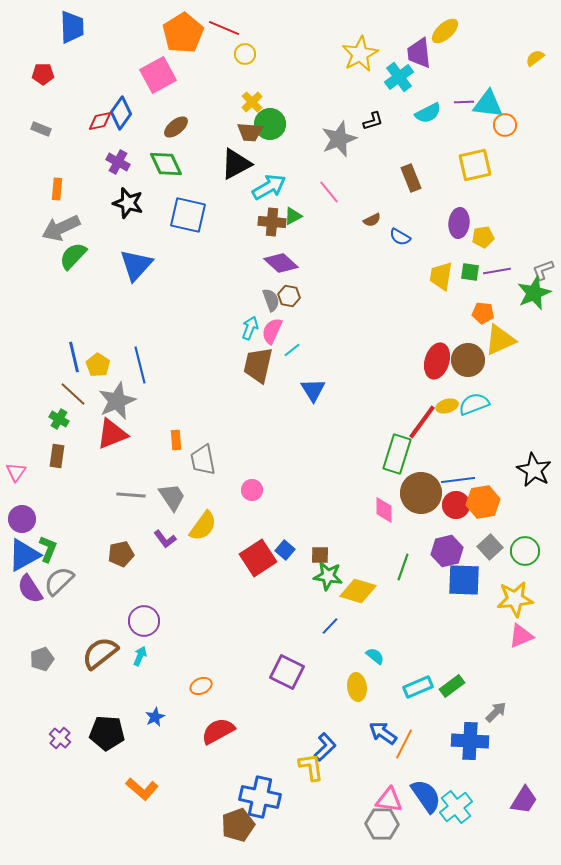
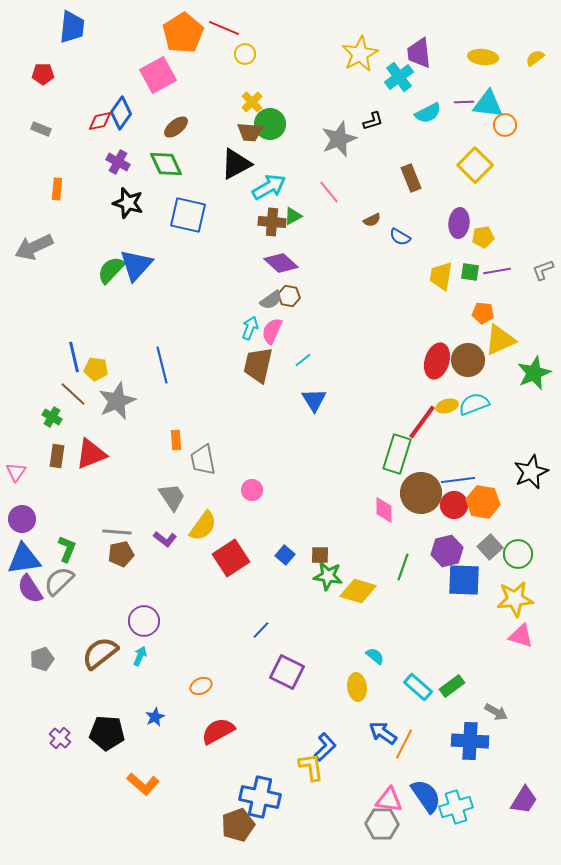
blue trapezoid at (72, 27): rotated 8 degrees clockwise
yellow ellipse at (445, 31): moved 38 px right, 26 px down; rotated 48 degrees clockwise
yellow square at (475, 165): rotated 32 degrees counterclockwise
gray arrow at (61, 228): moved 27 px left, 19 px down
green semicircle at (73, 256): moved 38 px right, 14 px down
green star at (534, 293): moved 80 px down
gray semicircle at (271, 300): rotated 75 degrees clockwise
cyan line at (292, 350): moved 11 px right, 10 px down
yellow pentagon at (98, 365): moved 2 px left, 4 px down; rotated 25 degrees counterclockwise
blue line at (140, 365): moved 22 px right
blue triangle at (313, 390): moved 1 px right, 10 px down
green cross at (59, 419): moved 7 px left, 2 px up
red triangle at (112, 434): moved 21 px left, 20 px down
black star at (534, 470): moved 3 px left, 2 px down; rotated 20 degrees clockwise
gray line at (131, 495): moved 14 px left, 37 px down
orange hexagon at (483, 502): rotated 20 degrees clockwise
red circle at (456, 505): moved 2 px left
purple L-shape at (165, 539): rotated 15 degrees counterclockwise
green L-shape at (48, 549): moved 19 px right
blue square at (285, 550): moved 5 px down
green circle at (525, 551): moved 7 px left, 3 px down
blue triangle at (24, 555): moved 4 px down; rotated 21 degrees clockwise
red square at (258, 558): moved 27 px left
blue line at (330, 626): moved 69 px left, 4 px down
pink triangle at (521, 636): rotated 40 degrees clockwise
cyan rectangle at (418, 687): rotated 64 degrees clockwise
gray arrow at (496, 712): rotated 75 degrees clockwise
orange L-shape at (142, 789): moved 1 px right, 5 px up
cyan cross at (456, 807): rotated 20 degrees clockwise
